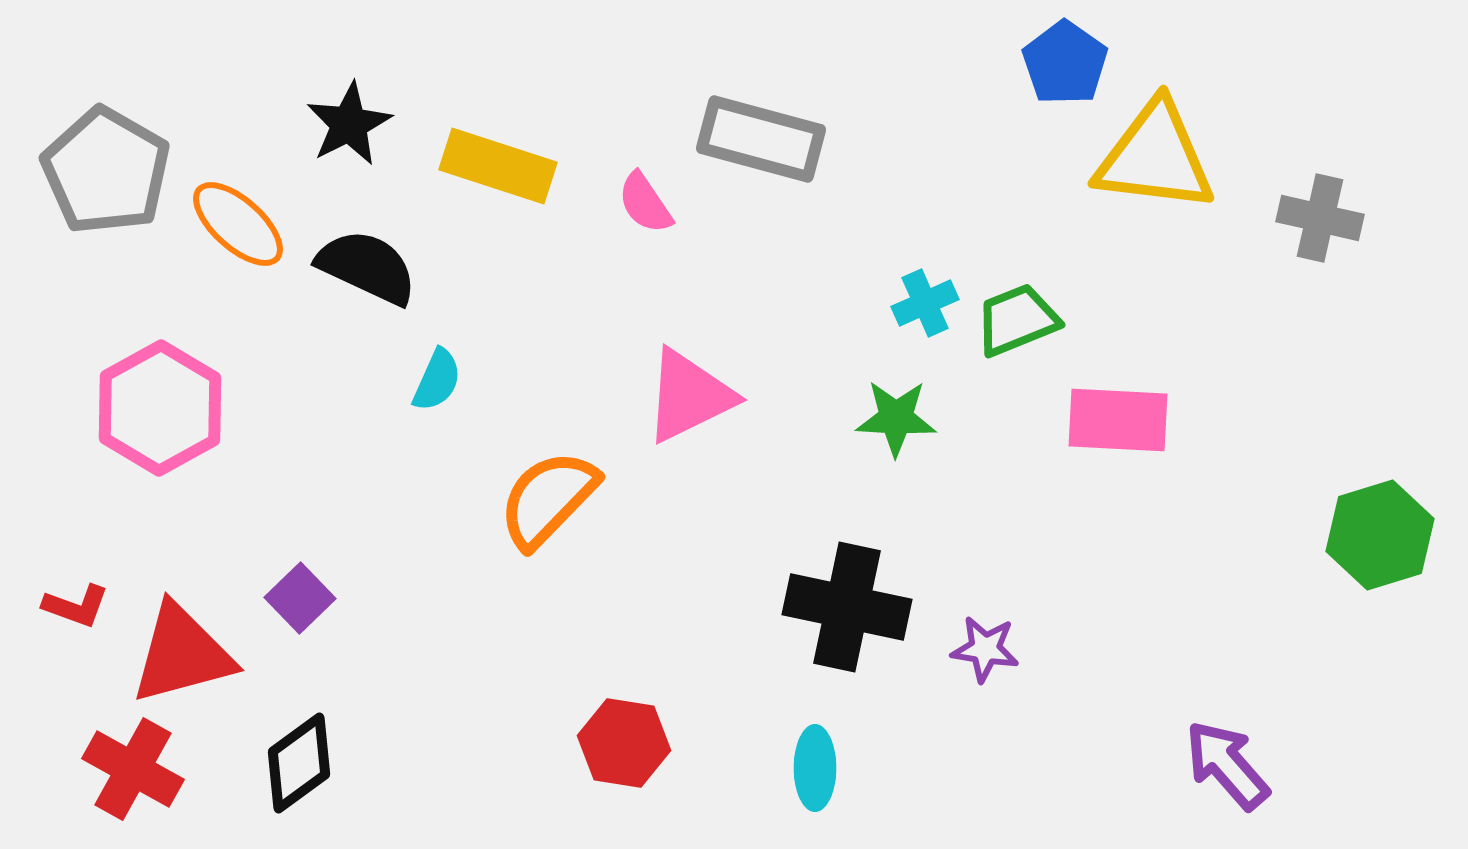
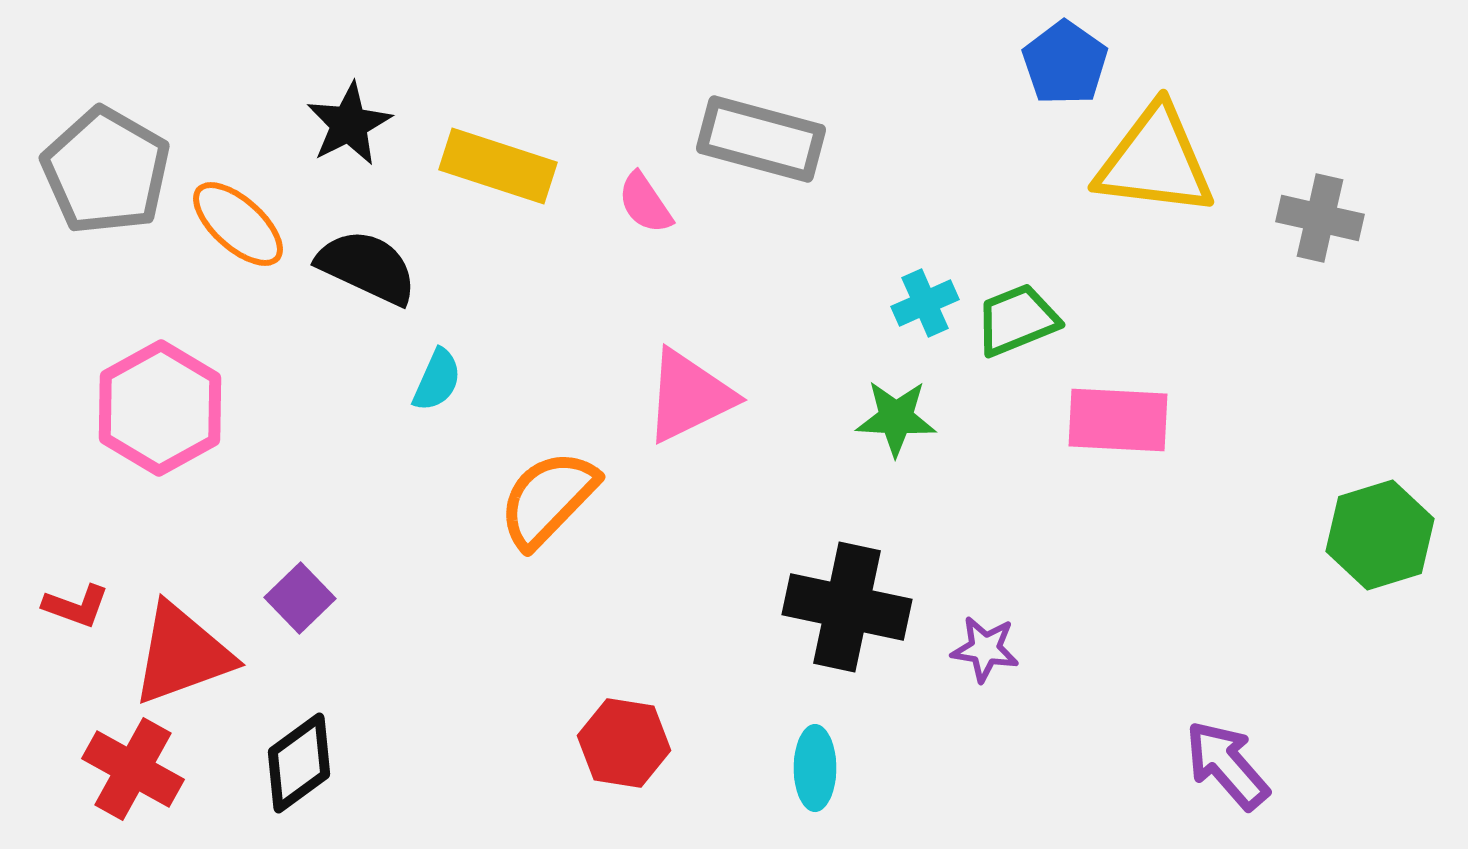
yellow triangle: moved 4 px down
red triangle: rotated 5 degrees counterclockwise
